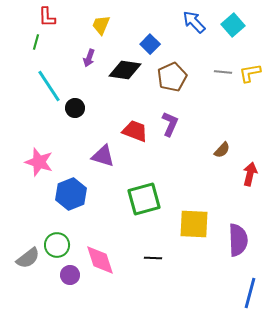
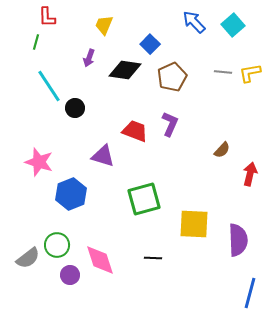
yellow trapezoid: moved 3 px right
